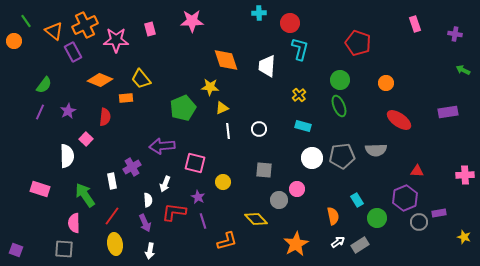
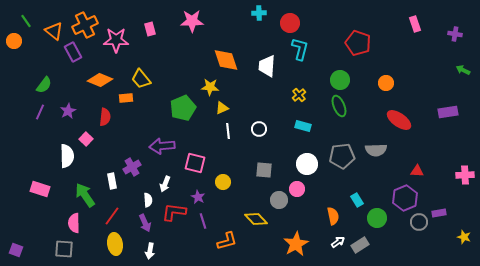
white circle at (312, 158): moved 5 px left, 6 px down
